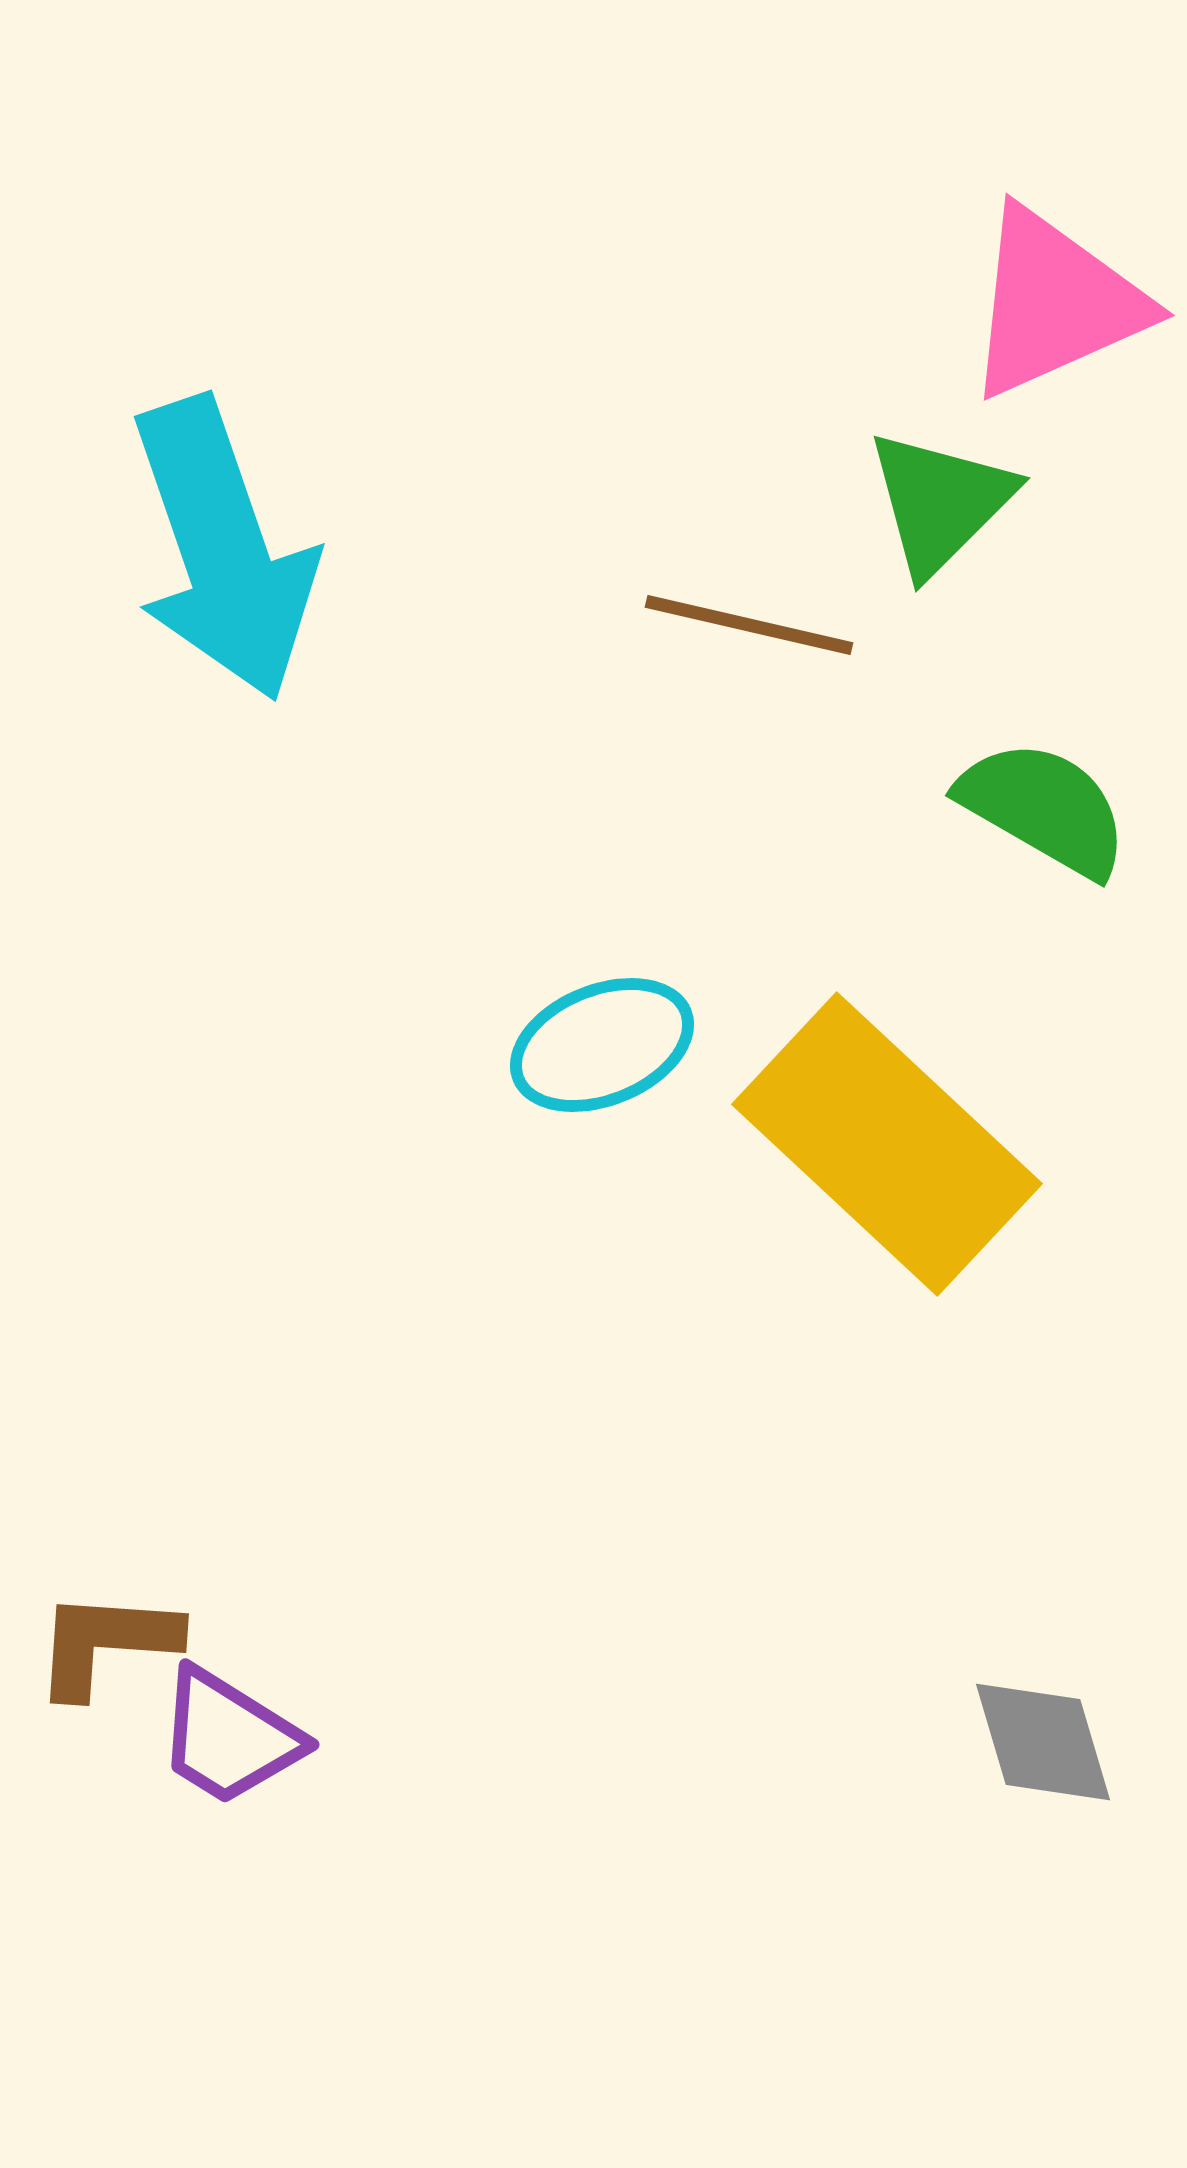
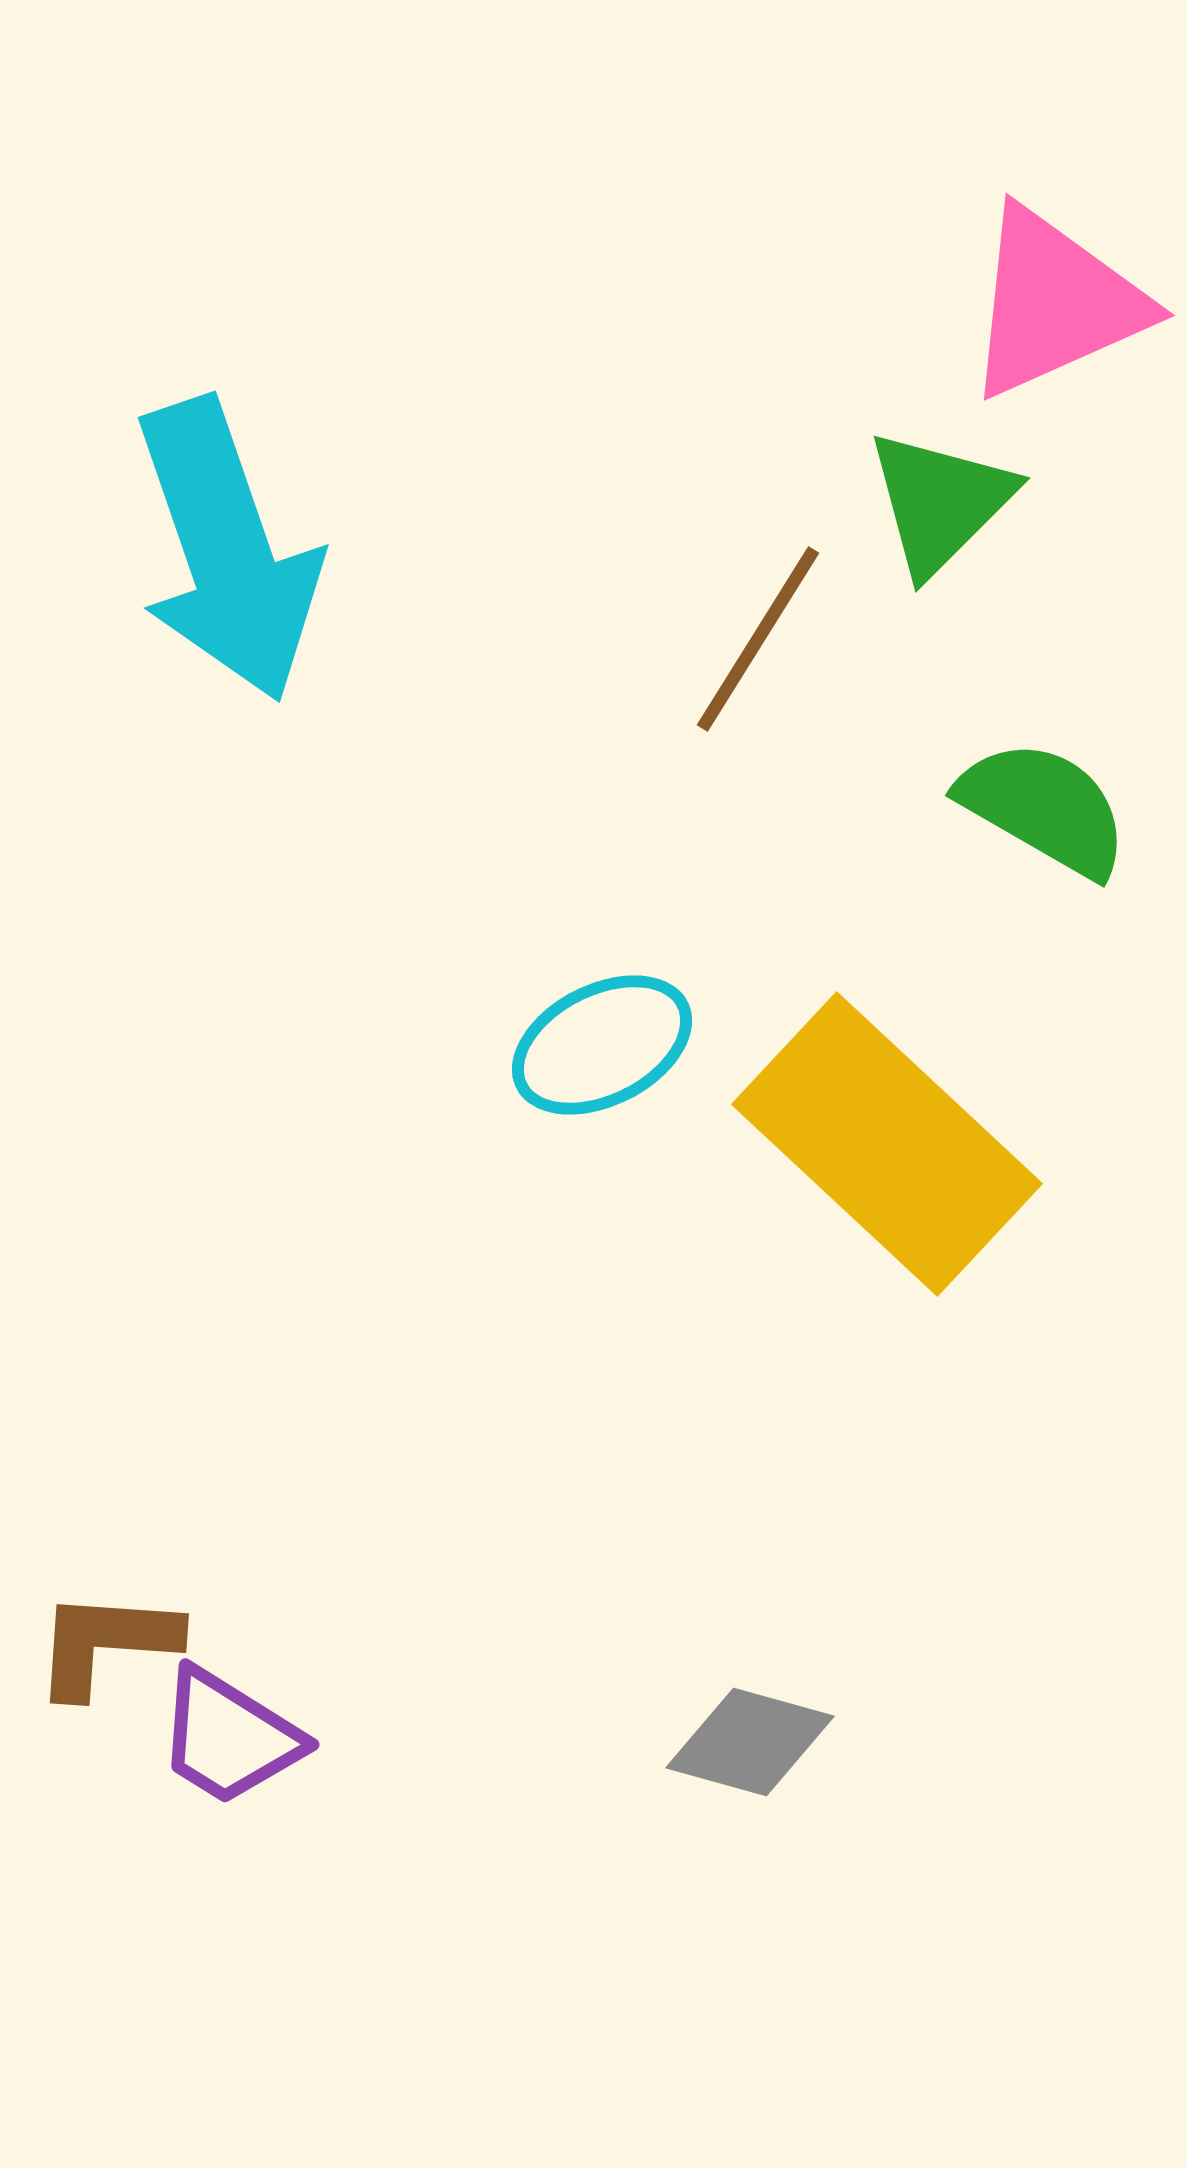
cyan arrow: moved 4 px right, 1 px down
brown line: moved 9 px right, 14 px down; rotated 71 degrees counterclockwise
cyan ellipse: rotated 5 degrees counterclockwise
gray diamond: moved 293 px left; rotated 58 degrees counterclockwise
